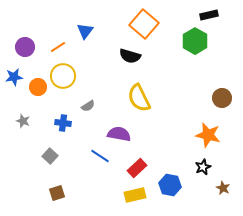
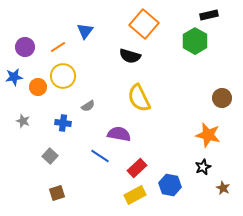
yellow rectangle: rotated 15 degrees counterclockwise
